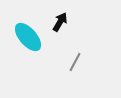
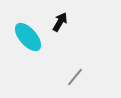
gray line: moved 15 px down; rotated 12 degrees clockwise
